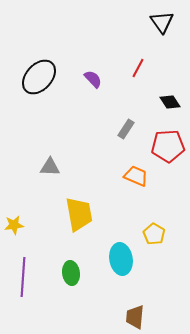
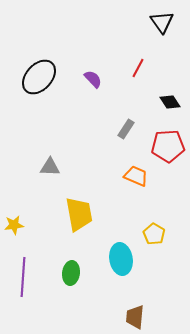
green ellipse: rotated 15 degrees clockwise
